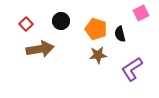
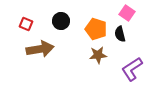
pink square: moved 14 px left; rotated 28 degrees counterclockwise
red square: rotated 24 degrees counterclockwise
